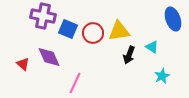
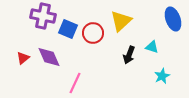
yellow triangle: moved 2 px right, 10 px up; rotated 35 degrees counterclockwise
cyan triangle: rotated 16 degrees counterclockwise
red triangle: moved 6 px up; rotated 40 degrees clockwise
